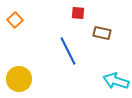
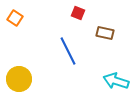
red square: rotated 16 degrees clockwise
orange square: moved 2 px up; rotated 14 degrees counterclockwise
brown rectangle: moved 3 px right
